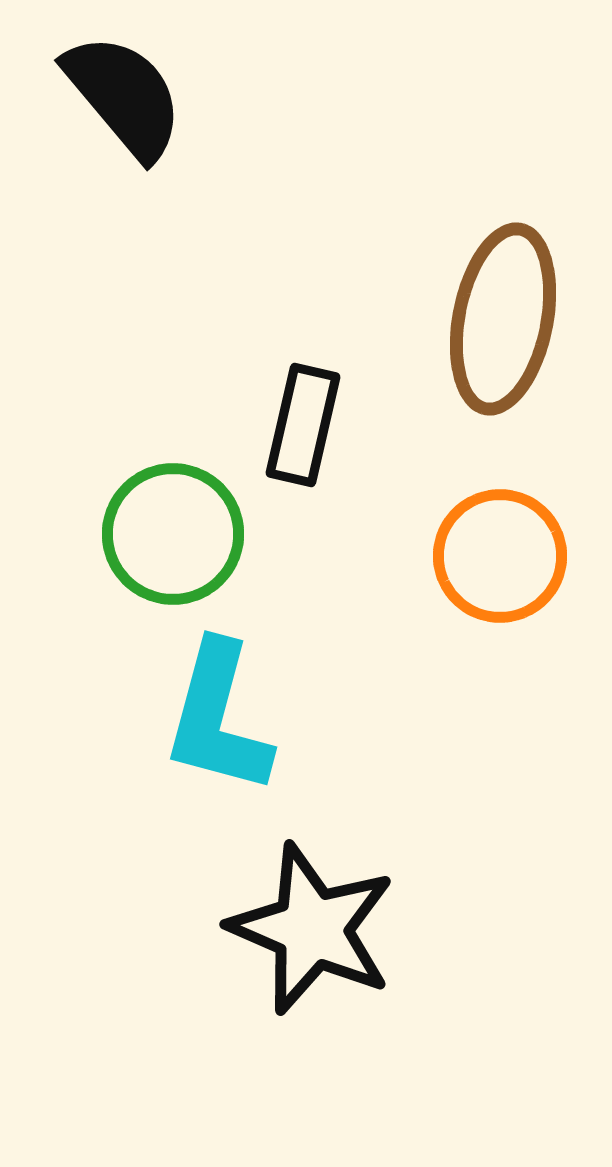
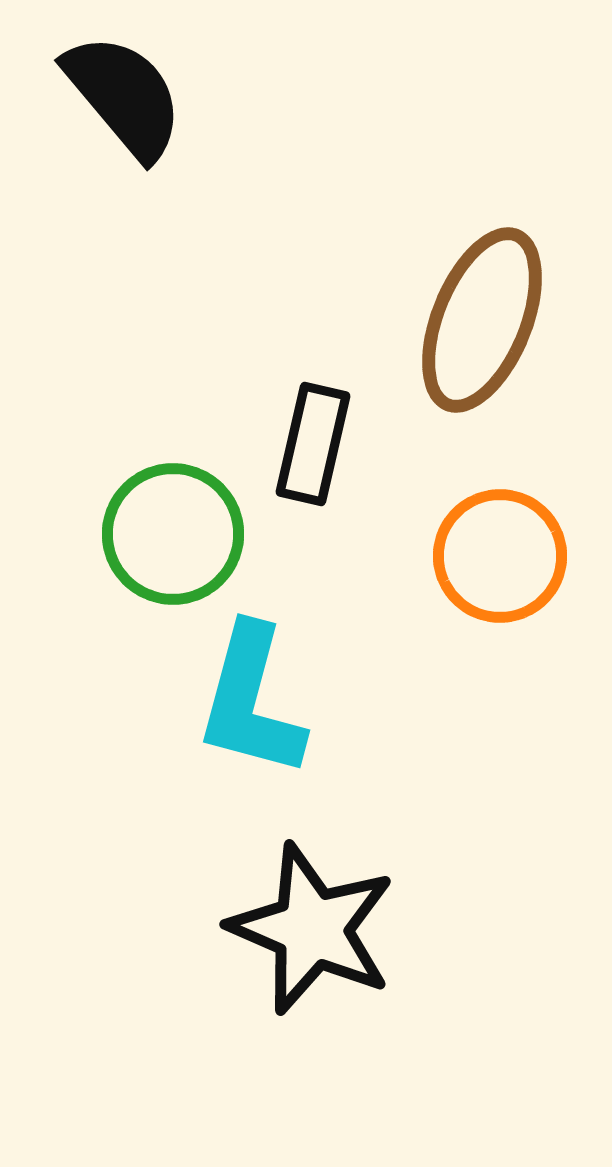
brown ellipse: moved 21 px left, 1 px down; rotated 11 degrees clockwise
black rectangle: moved 10 px right, 19 px down
cyan L-shape: moved 33 px right, 17 px up
